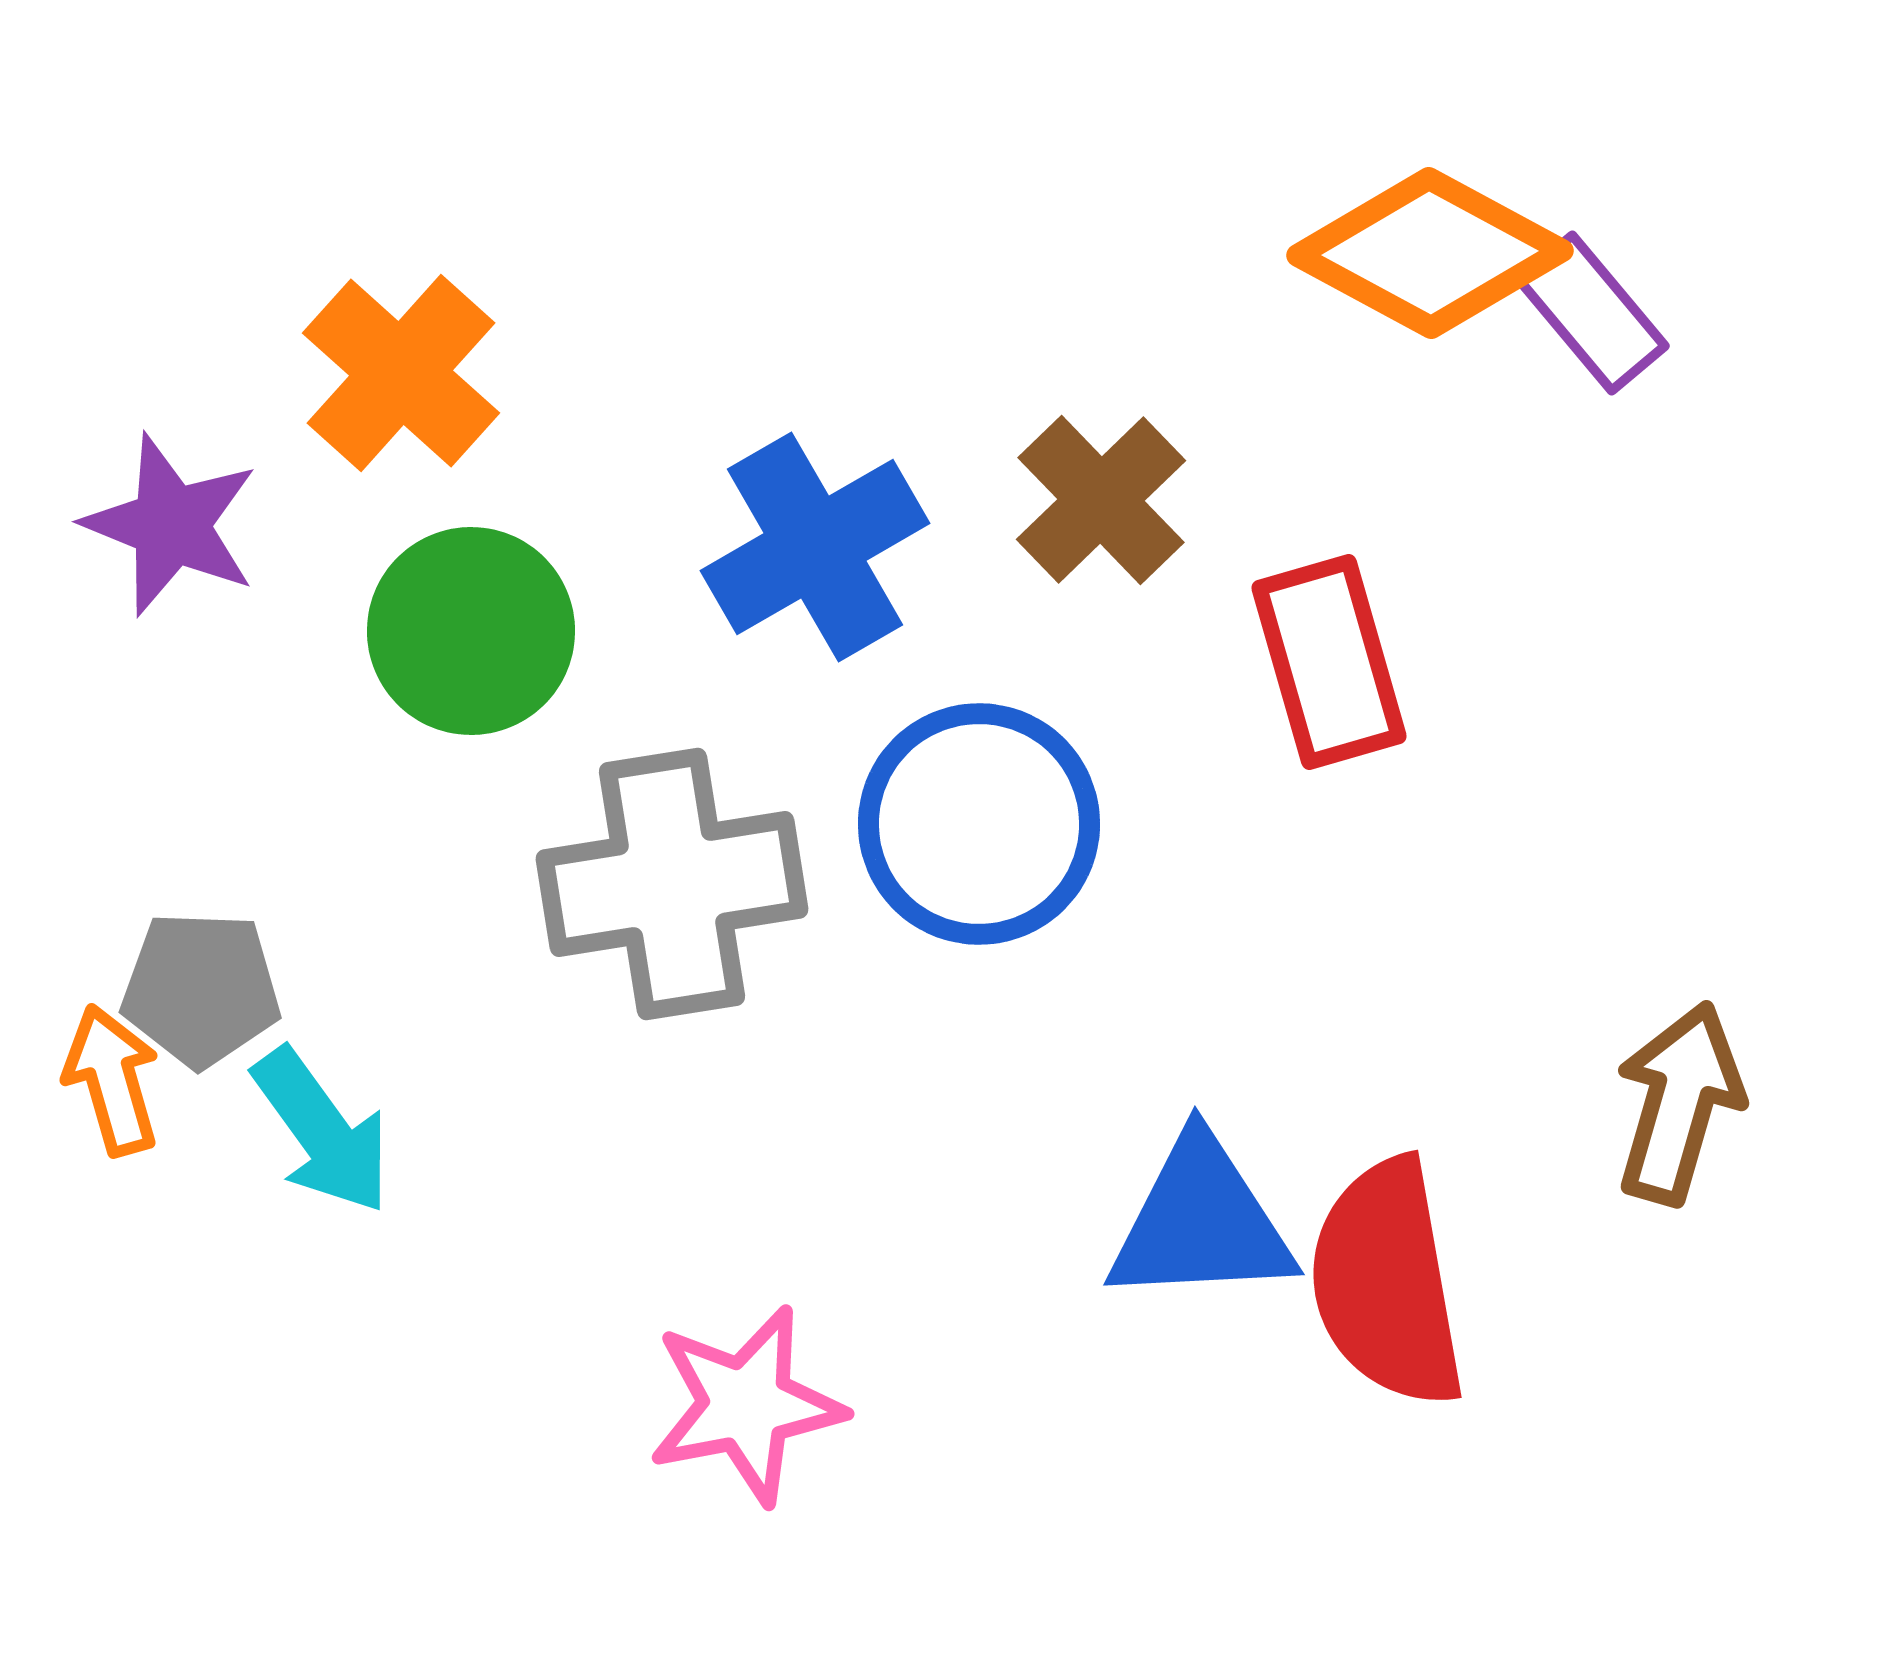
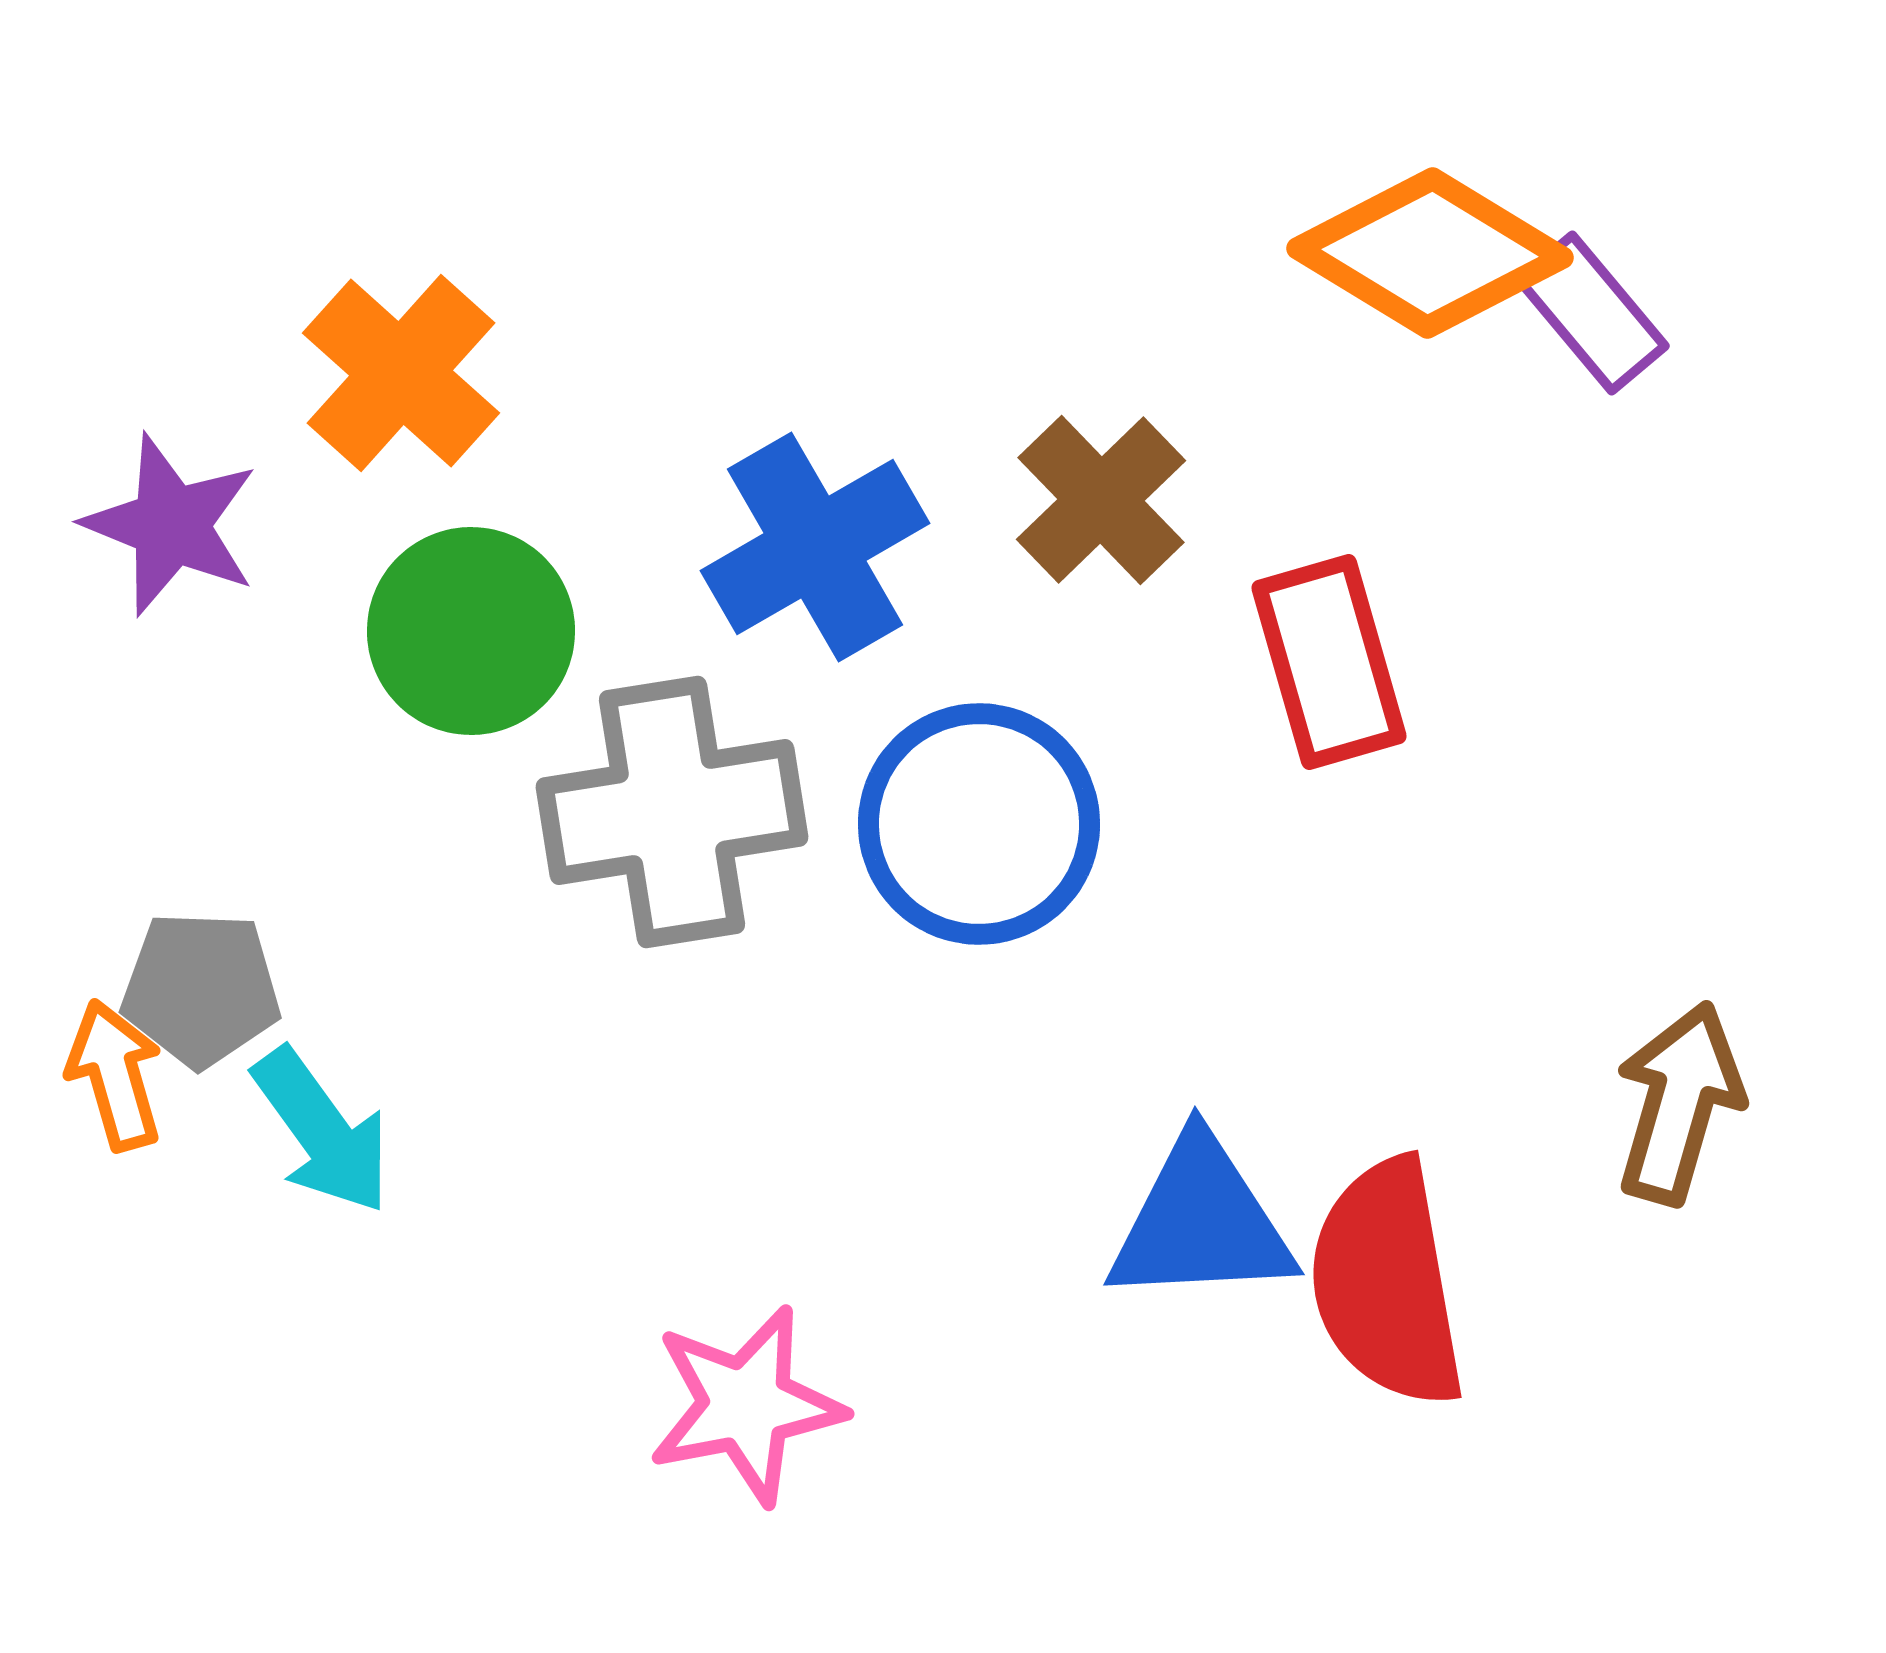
orange diamond: rotated 3 degrees clockwise
gray cross: moved 72 px up
orange arrow: moved 3 px right, 5 px up
